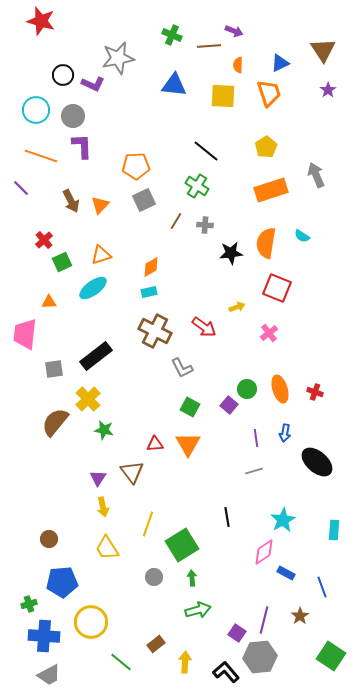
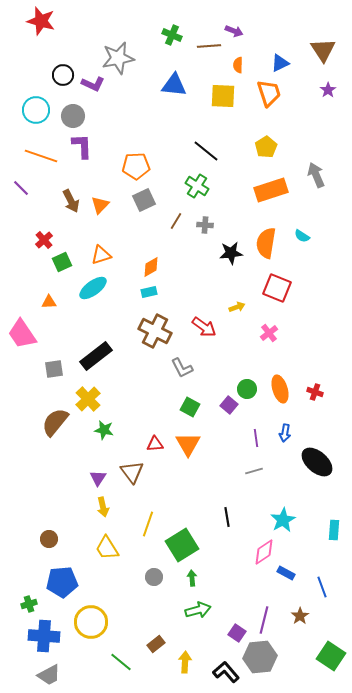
pink trapezoid at (25, 334): moved 3 px left; rotated 40 degrees counterclockwise
